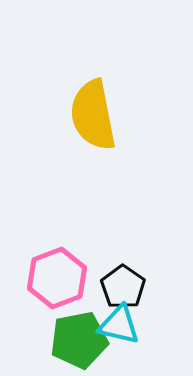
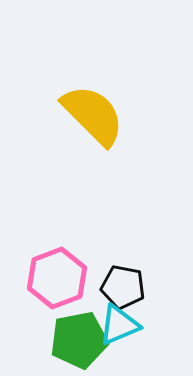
yellow semicircle: rotated 146 degrees clockwise
black pentagon: rotated 24 degrees counterclockwise
cyan triangle: rotated 36 degrees counterclockwise
